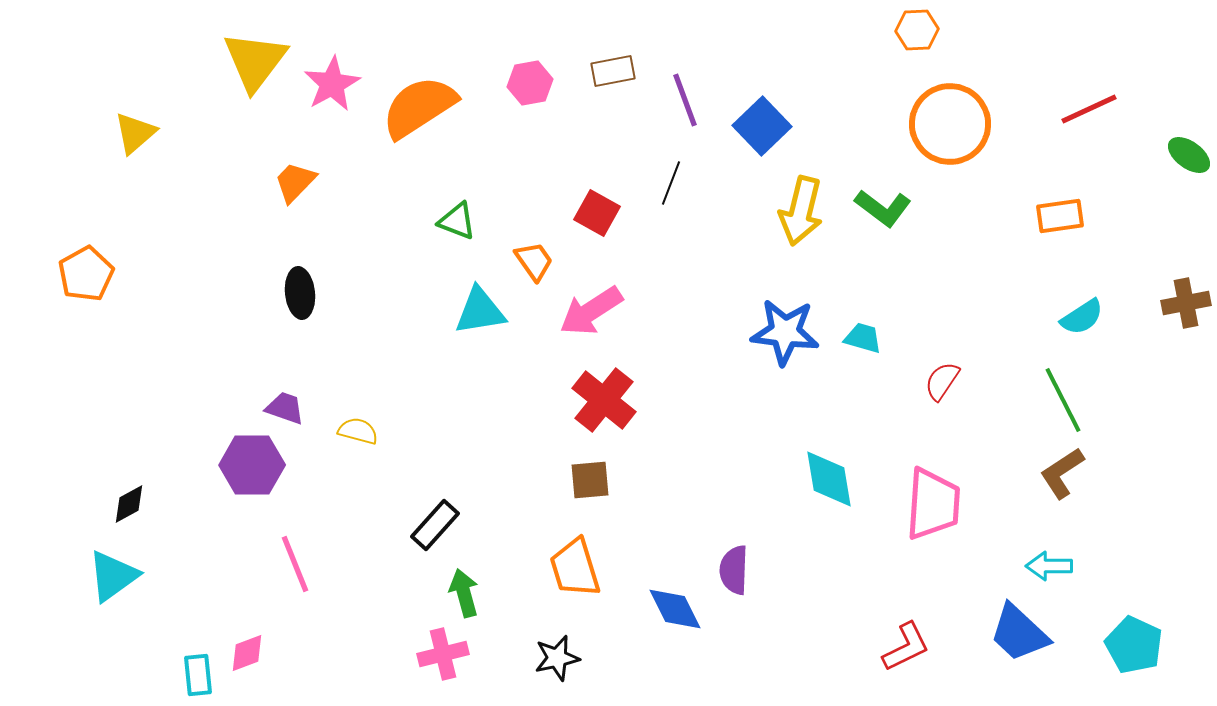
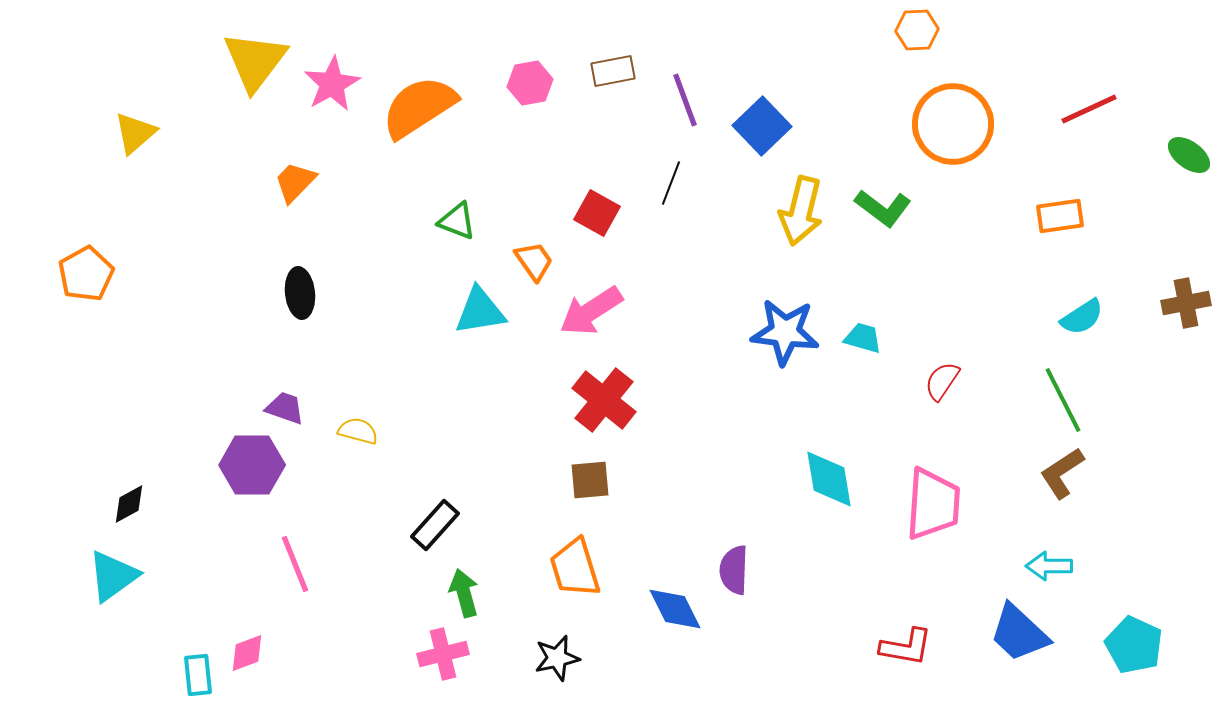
orange circle at (950, 124): moved 3 px right
red L-shape at (906, 647): rotated 36 degrees clockwise
